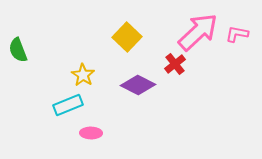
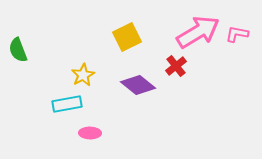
pink arrow: rotated 12 degrees clockwise
yellow square: rotated 20 degrees clockwise
red cross: moved 1 px right, 2 px down
yellow star: rotated 10 degrees clockwise
purple diamond: rotated 12 degrees clockwise
cyan rectangle: moved 1 px left, 1 px up; rotated 12 degrees clockwise
pink ellipse: moved 1 px left
